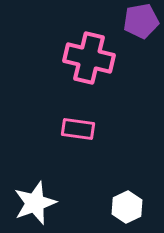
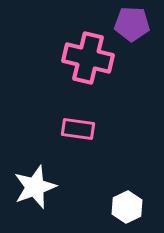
purple pentagon: moved 9 px left, 3 px down; rotated 12 degrees clockwise
pink cross: moved 1 px left
white star: moved 16 px up
